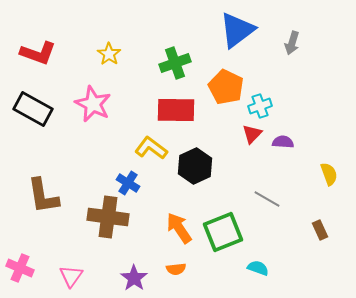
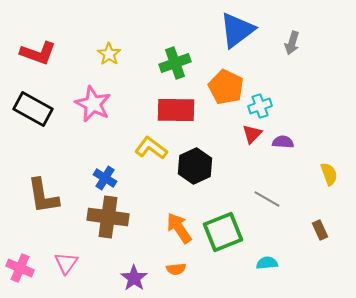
blue cross: moved 23 px left, 5 px up
cyan semicircle: moved 9 px right, 5 px up; rotated 25 degrees counterclockwise
pink triangle: moved 5 px left, 13 px up
